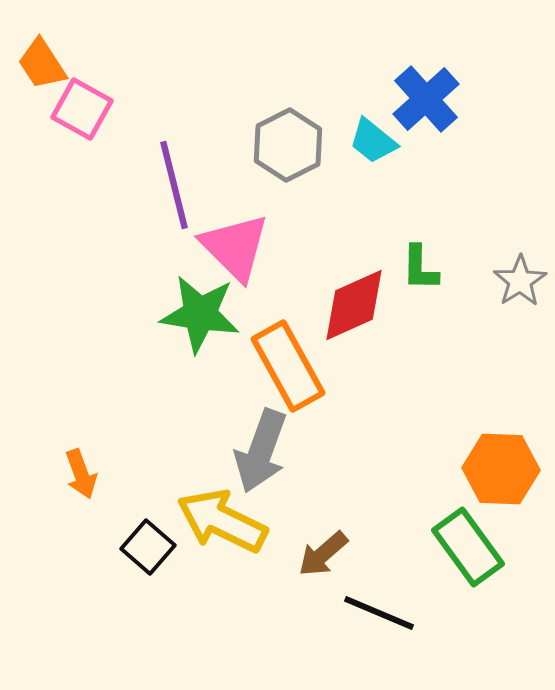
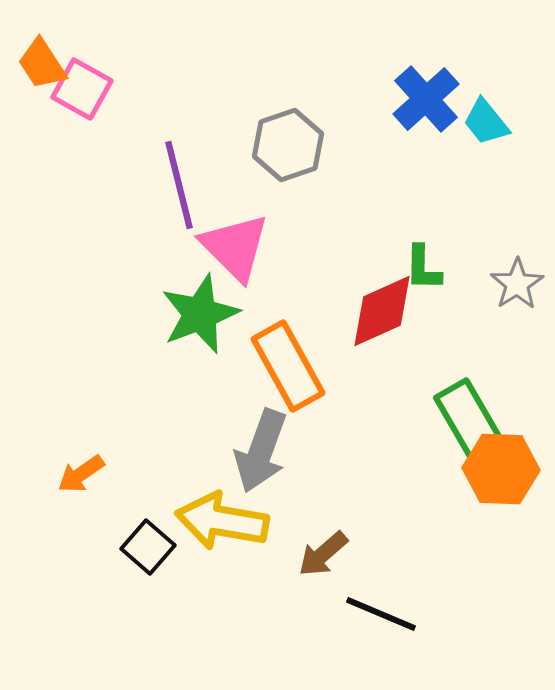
pink square: moved 20 px up
cyan trapezoid: moved 113 px right, 19 px up; rotated 12 degrees clockwise
gray hexagon: rotated 8 degrees clockwise
purple line: moved 5 px right
green L-shape: moved 3 px right
gray star: moved 3 px left, 3 px down
red diamond: moved 28 px right, 6 px down
green star: rotated 30 degrees counterclockwise
orange arrow: rotated 75 degrees clockwise
yellow arrow: rotated 16 degrees counterclockwise
green rectangle: moved 129 px up; rotated 6 degrees clockwise
black line: moved 2 px right, 1 px down
